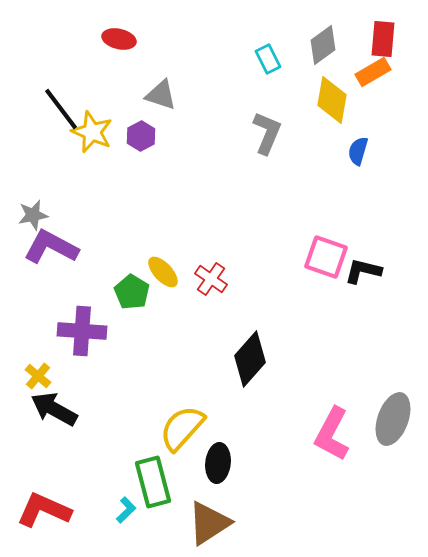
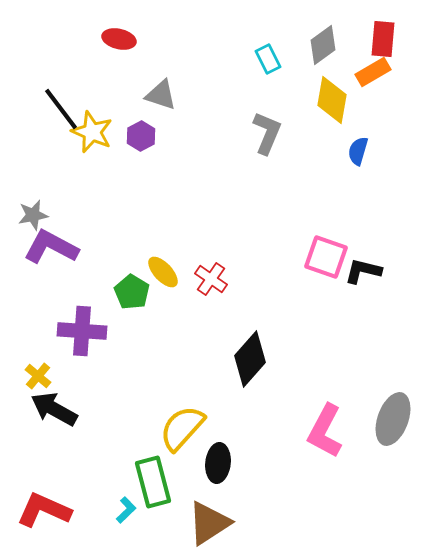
pink L-shape: moved 7 px left, 3 px up
